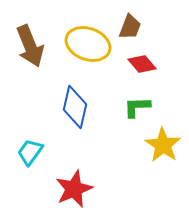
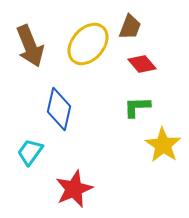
yellow ellipse: rotated 69 degrees counterclockwise
blue diamond: moved 16 px left, 2 px down
